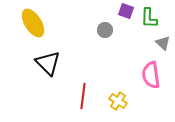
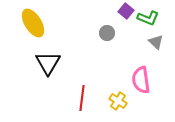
purple square: rotated 21 degrees clockwise
green L-shape: moved 1 px left; rotated 70 degrees counterclockwise
gray circle: moved 2 px right, 3 px down
gray triangle: moved 7 px left, 1 px up
black triangle: rotated 16 degrees clockwise
pink semicircle: moved 10 px left, 5 px down
red line: moved 1 px left, 2 px down
